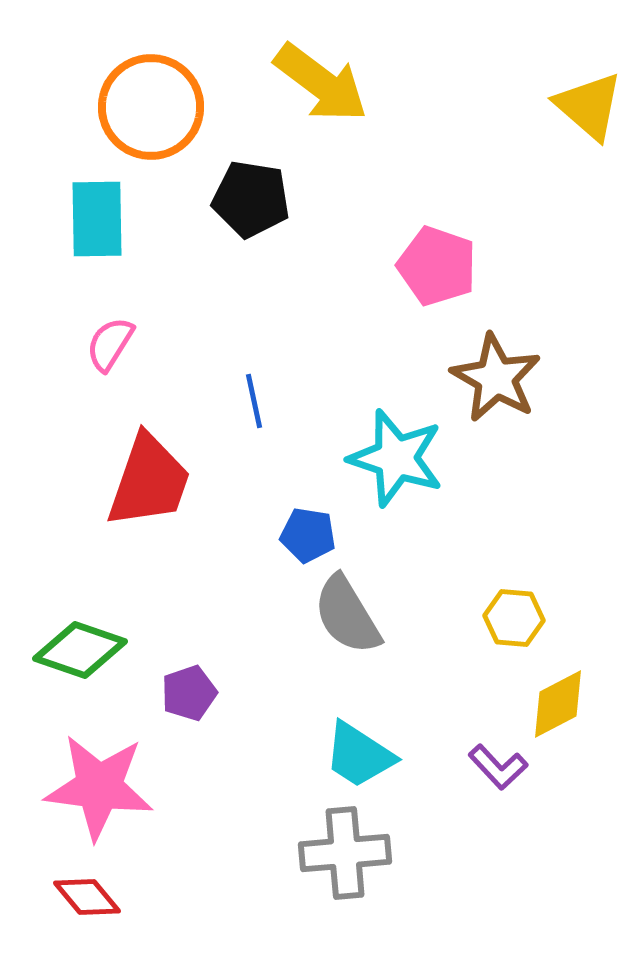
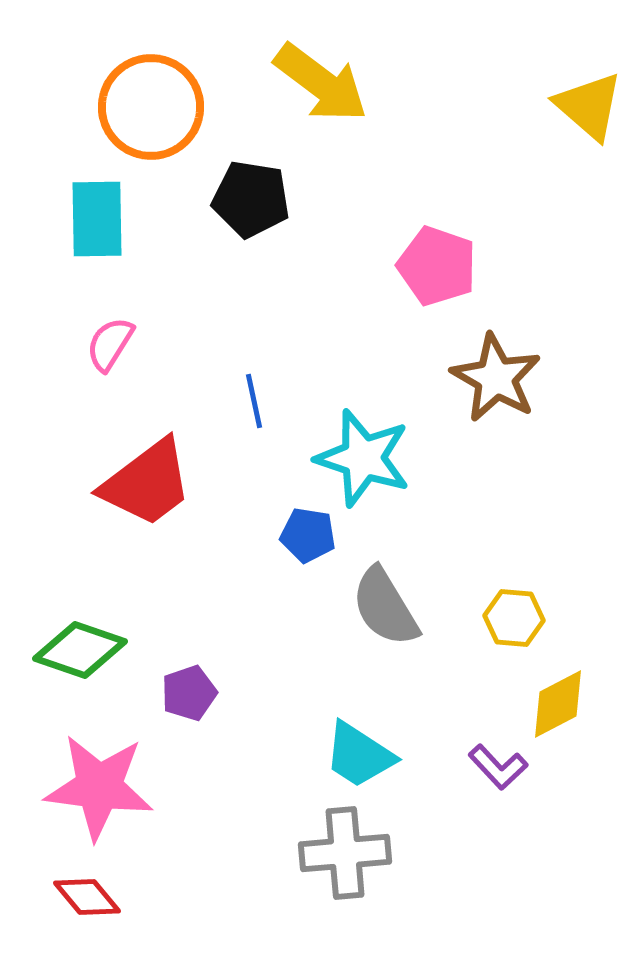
cyan star: moved 33 px left
red trapezoid: moved 2 px left, 2 px down; rotated 34 degrees clockwise
gray semicircle: moved 38 px right, 8 px up
